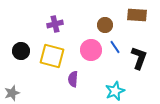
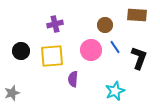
yellow square: rotated 20 degrees counterclockwise
